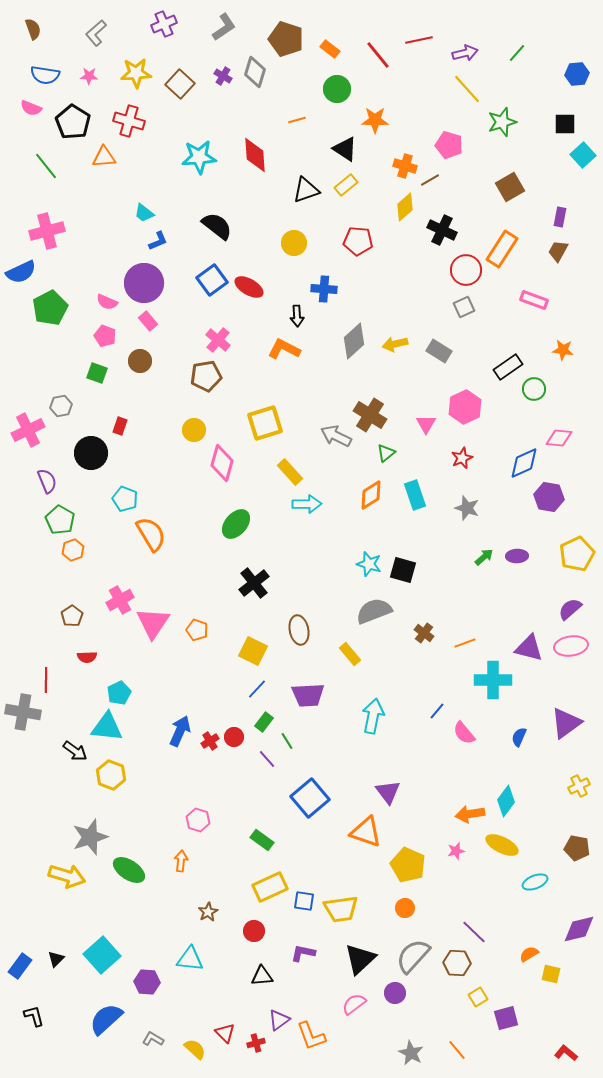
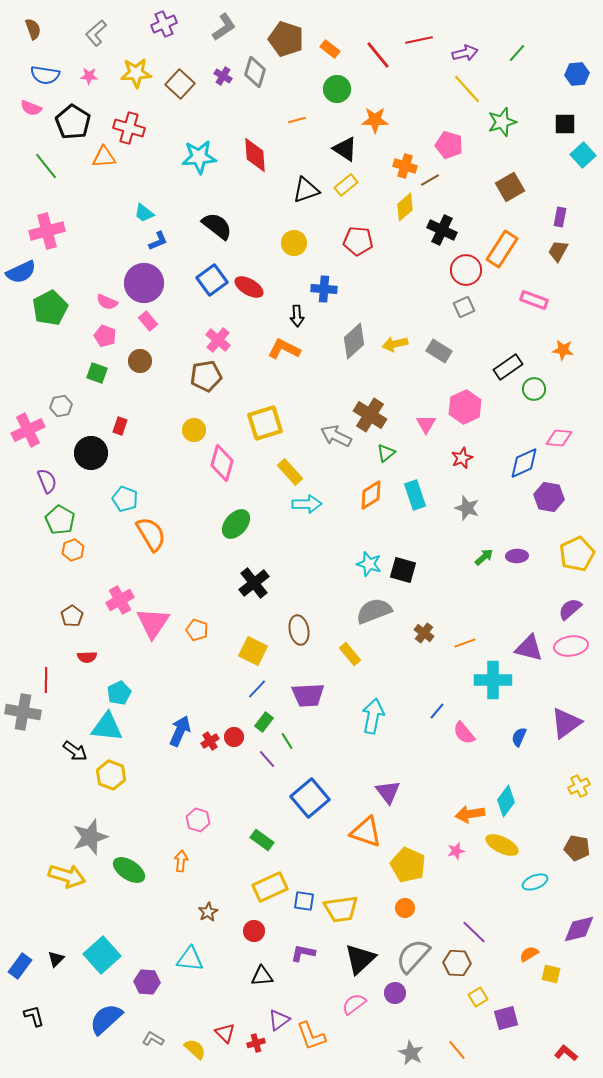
red cross at (129, 121): moved 7 px down
